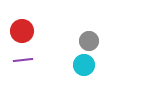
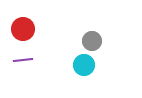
red circle: moved 1 px right, 2 px up
gray circle: moved 3 px right
